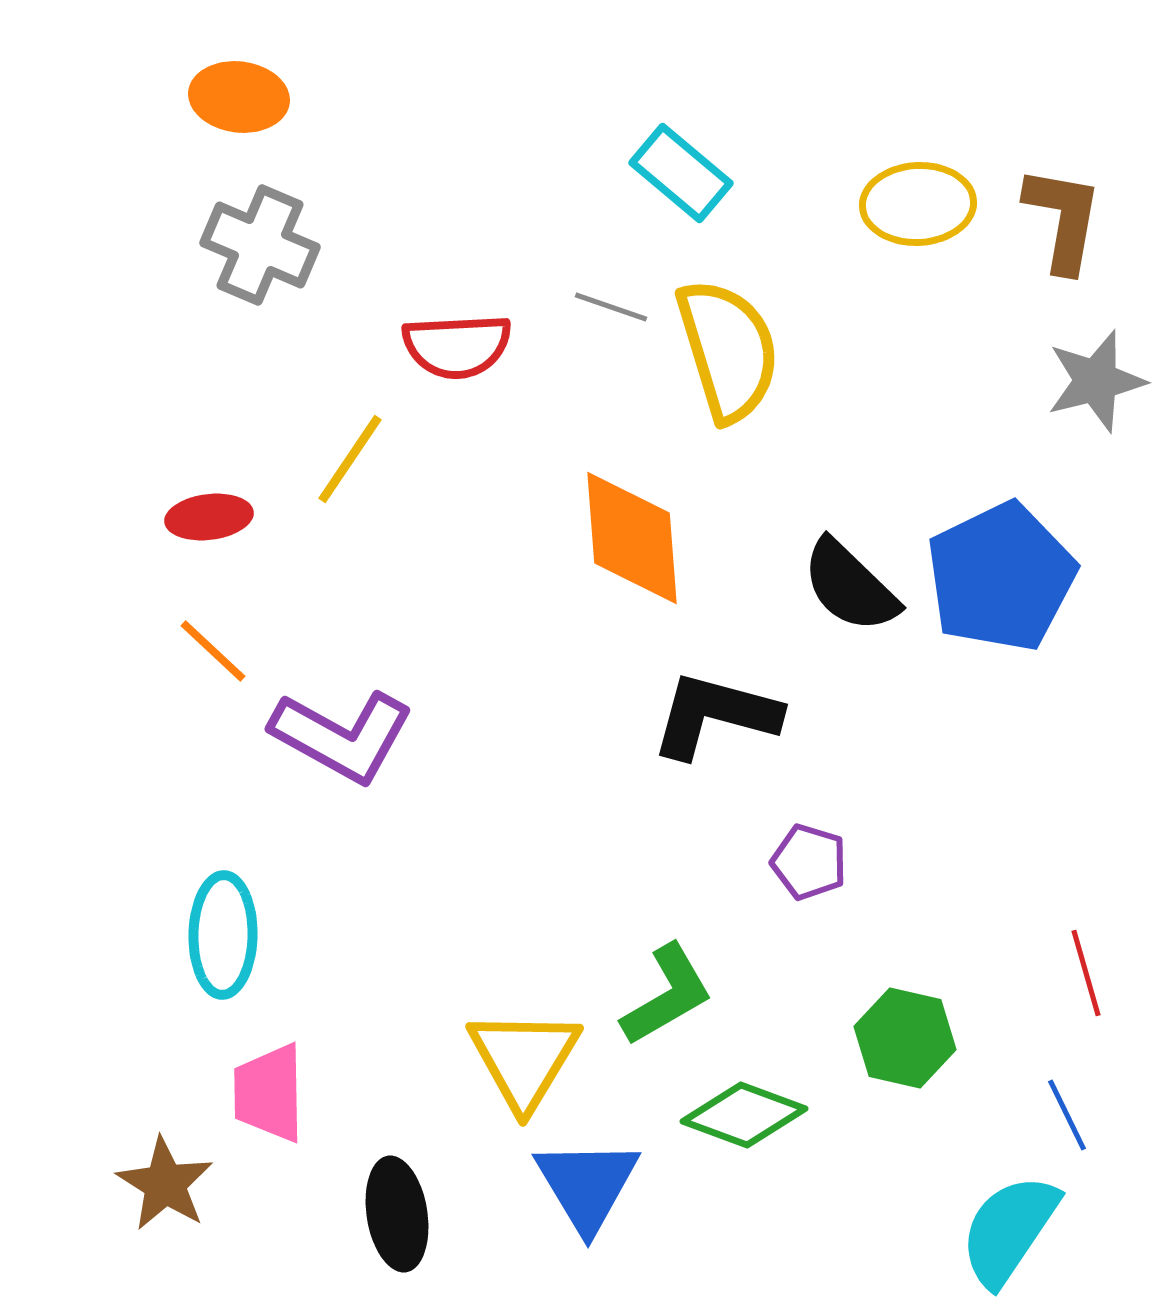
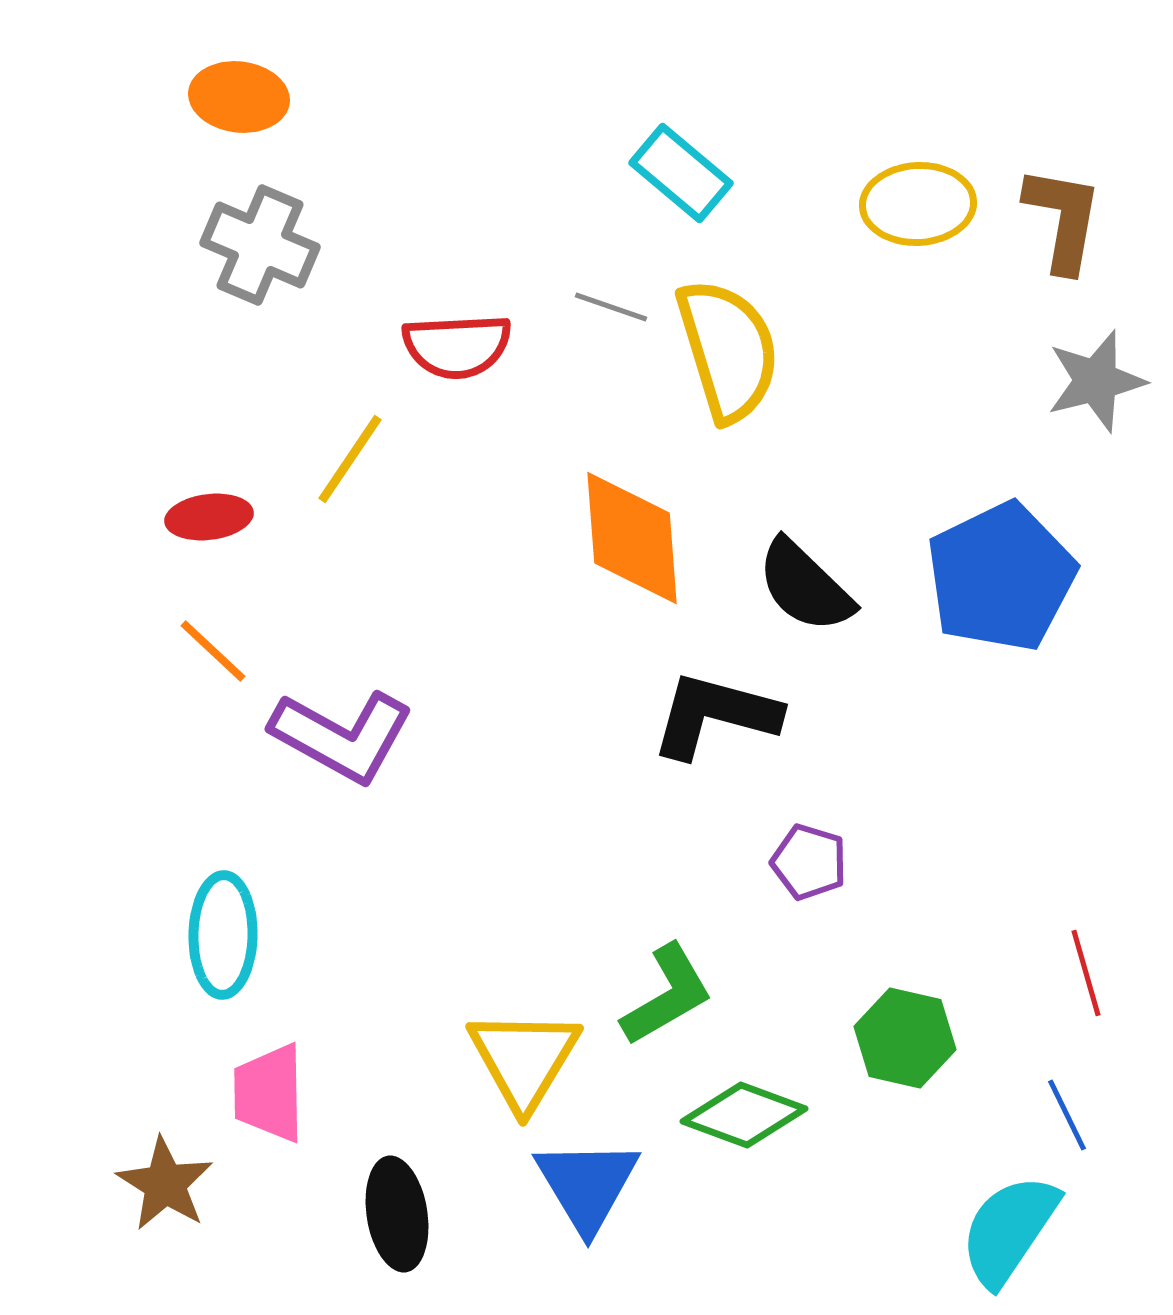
black semicircle: moved 45 px left
